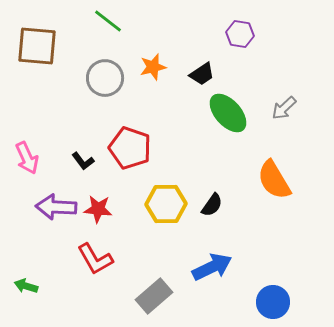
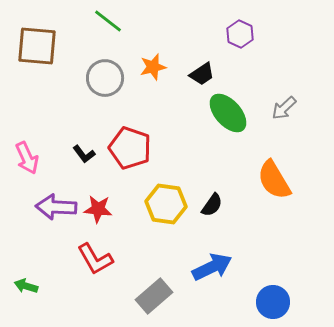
purple hexagon: rotated 16 degrees clockwise
black L-shape: moved 1 px right, 7 px up
yellow hexagon: rotated 9 degrees clockwise
